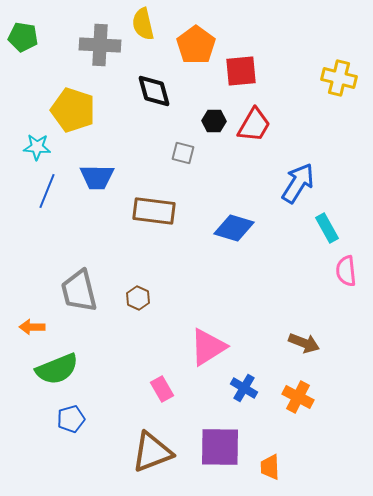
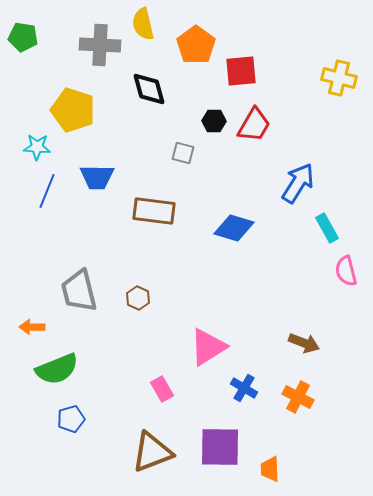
black diamond: moved 5 px left, 2 px up
pink semicircle: rotated 8 degrees counterclockwise
orange trapezoid: moved 2 px down
